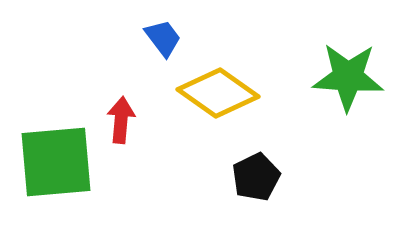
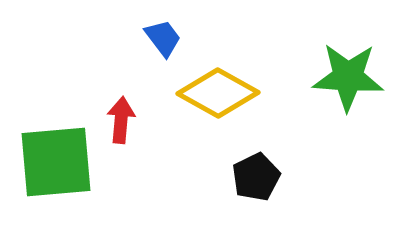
yellow diamond: rotated 6 degrees counterclockwise
